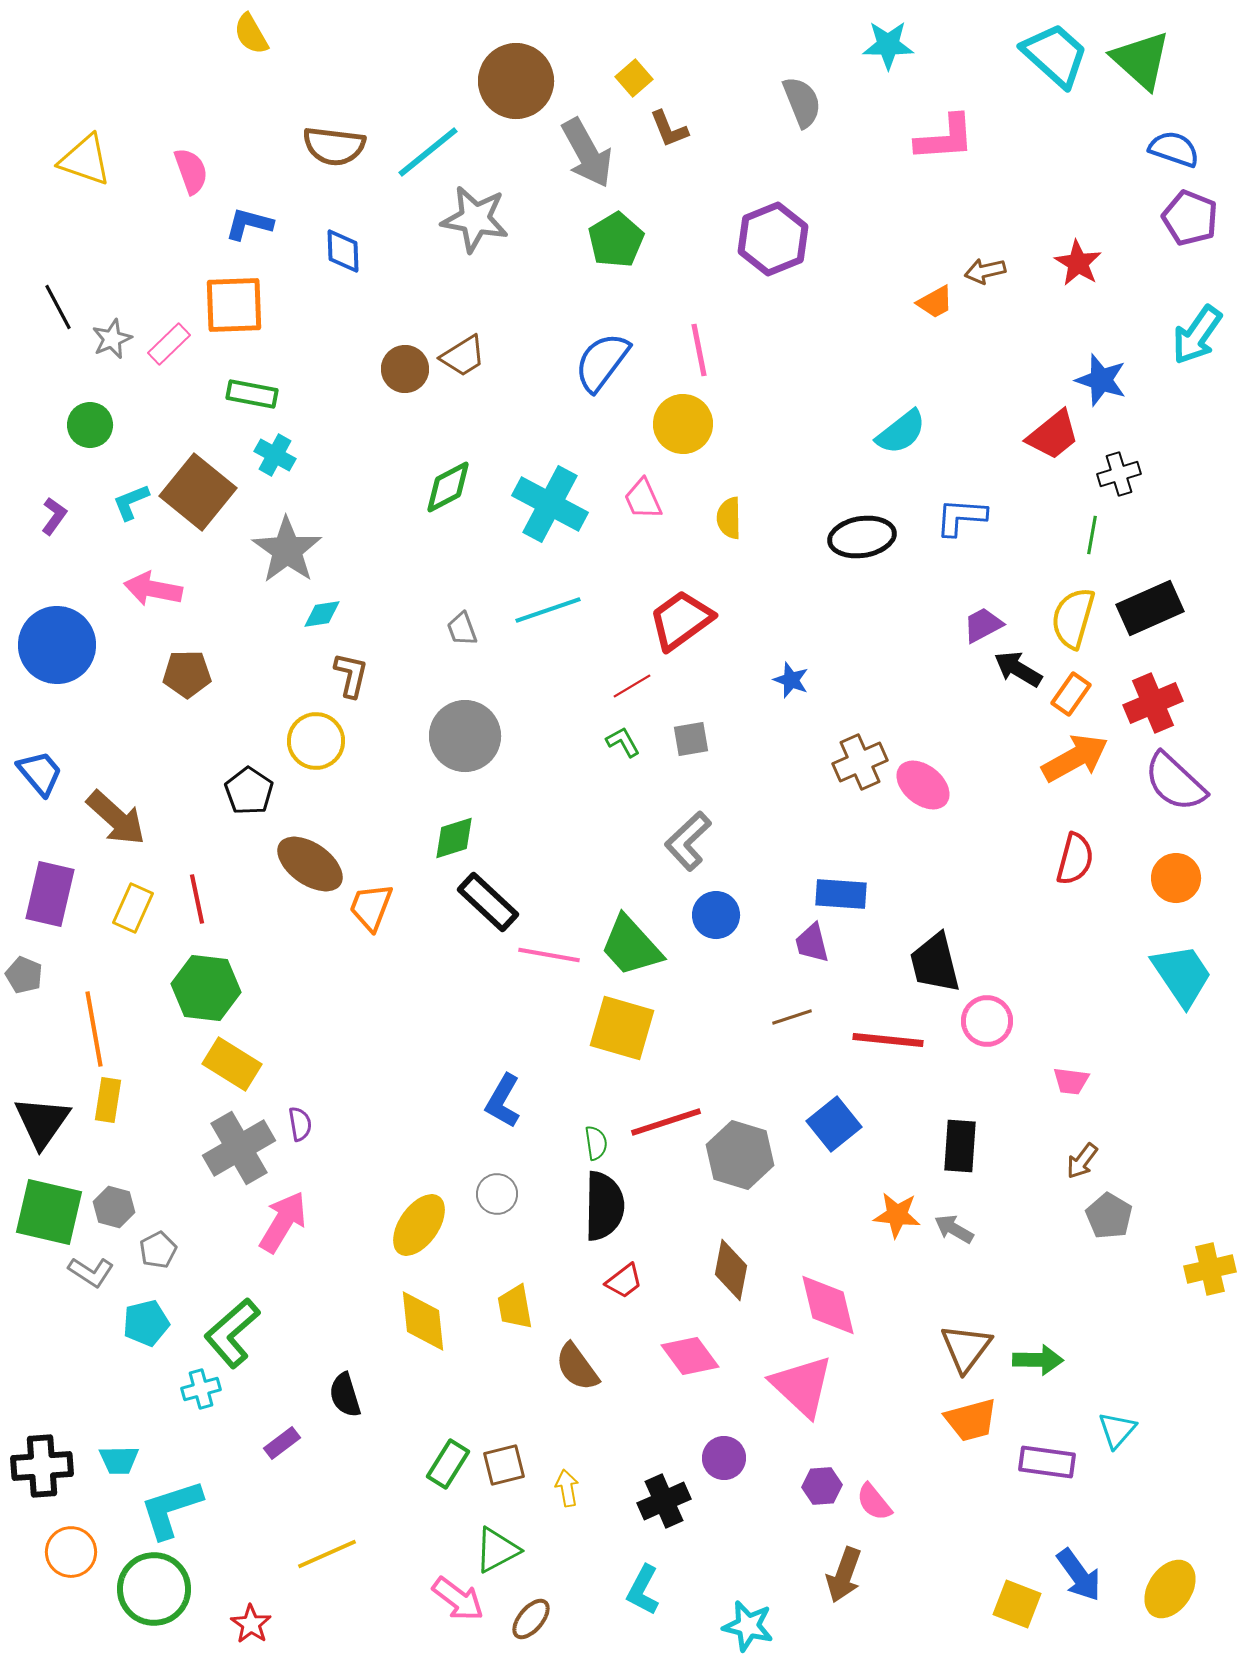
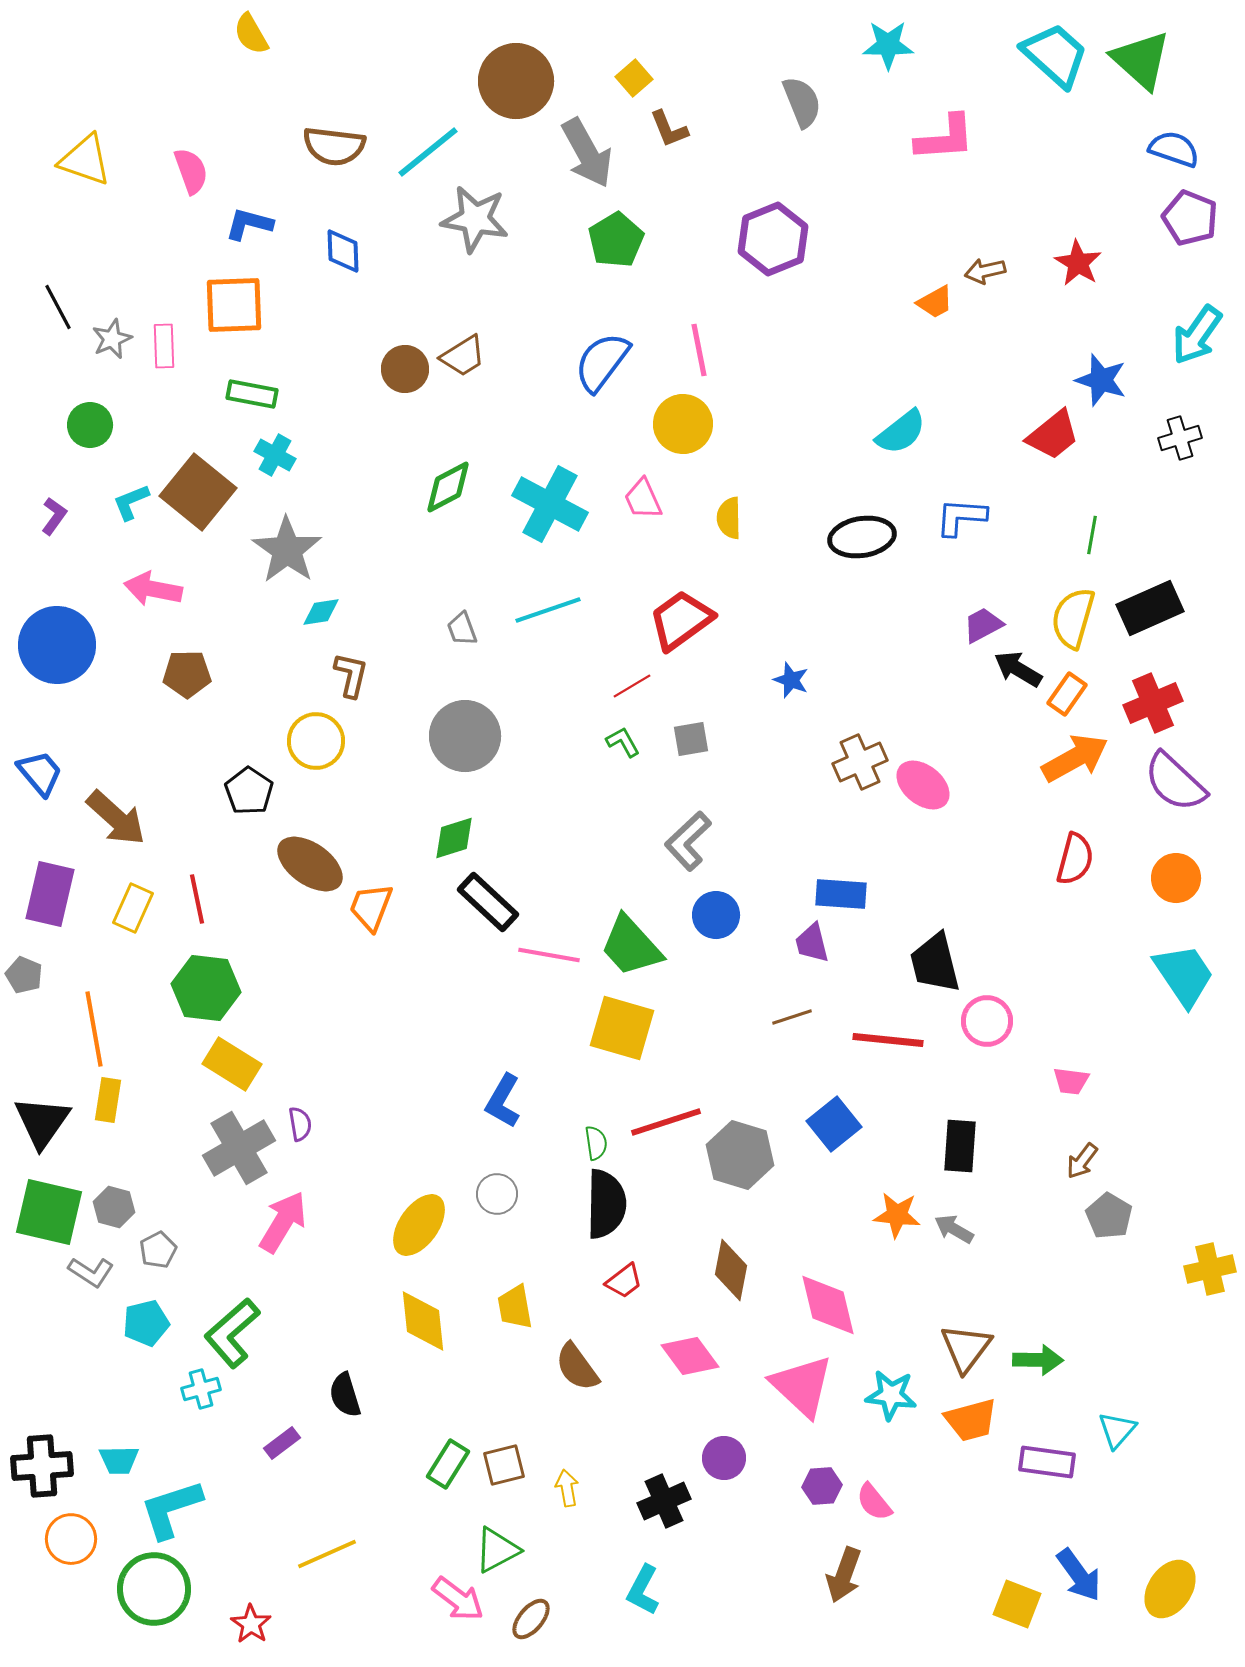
pink rectangle at (169, 344): moved 5 px left, 2 px down; rotated 48 degrees counterclockwise
black cross at (1119, 474): moved 61 px right, 36 px up
cyan diamond at (322, 614): moved 1 px left, 2 px up
orange rectangle at (1071, 694): moved 4 px left
cyan trapezoid at (1182, 975): moved 2 px right
black semicircle at (604, 1206): moved 2 px right, 2 px up
orange circle at (71, 1552): moved 13 px up
cyan star at (748, 1626): moved 143 px right, 231 px up; rotated 6 degrees counterclockwise
